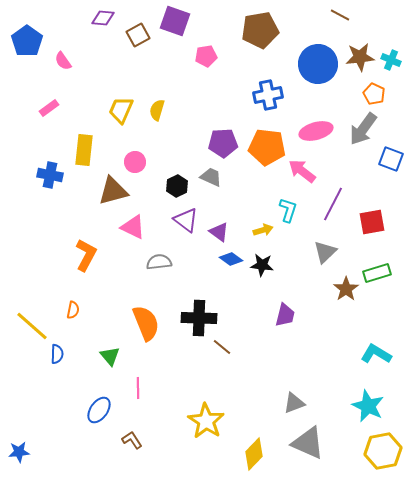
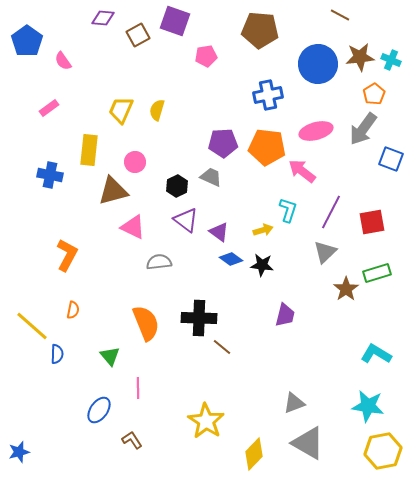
brown pentagon at (260, 30): rotated 15 degrees clockwise
orange pentagon at (374, 94): rotated 15 degrees clockwise
yellow rectangle at (84, 150): moved 5 px right
purple line at (333, 204): moved 2 px left, 8 px down
orange L-shape at (86, 255): moved 19 px left
cyan star at (368, 406): rotated 16 degrees counterclockwise
gray triangle at (308, 443): rotated 6 degrees clockwise
blue star at (19, 452): rotated 10 degrees counterclockwise
